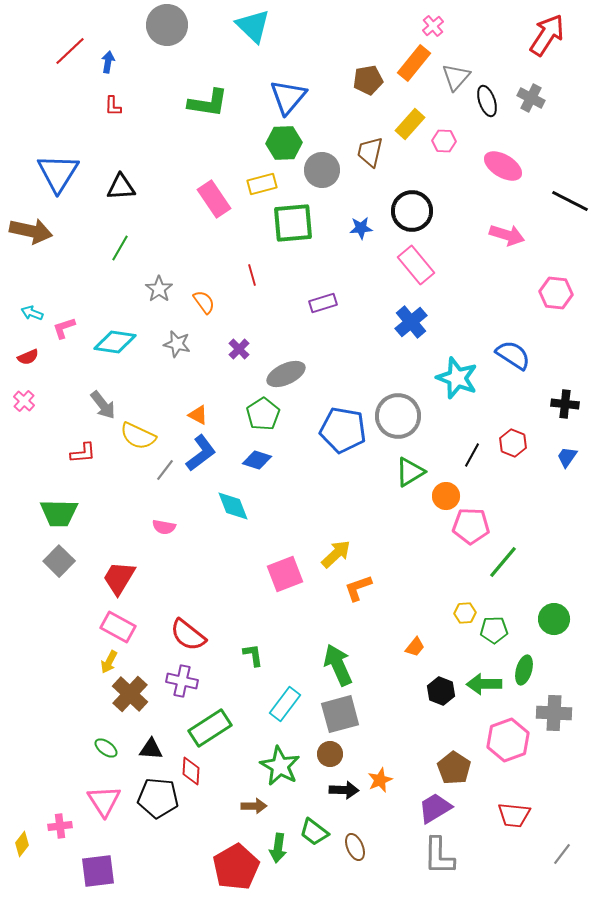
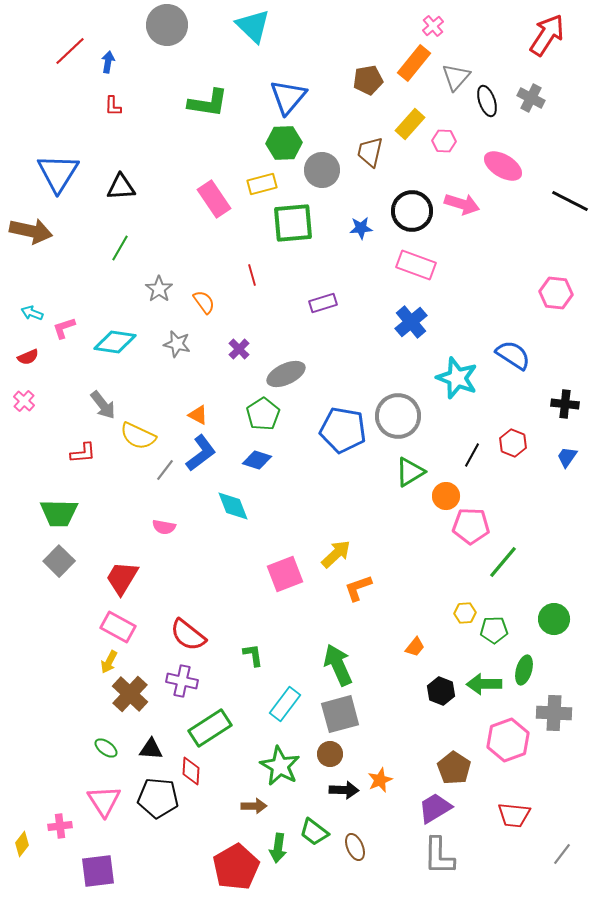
pink arrow at (507, 235): moved 45 px left, 31 px up
pink rectangle at (416, 265): rotated 30 degrees counterclockwise
red trapezoid at (119, 578): moved 3 px right
